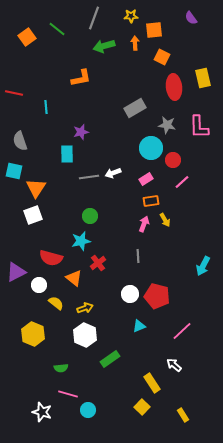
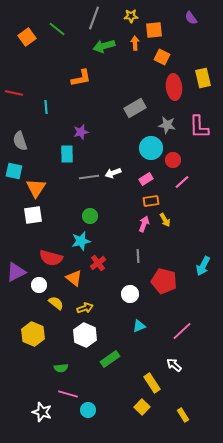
white square at (33, 215): rotated 12 degrees clockwise
red pentagon at (157, 296): moved 7 px right, 15 px up
